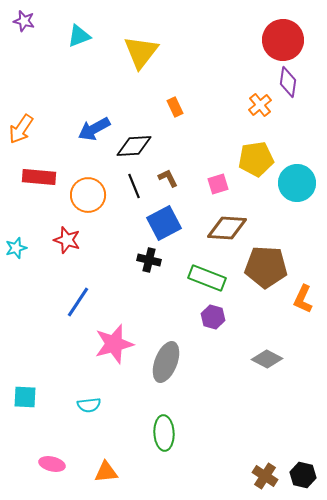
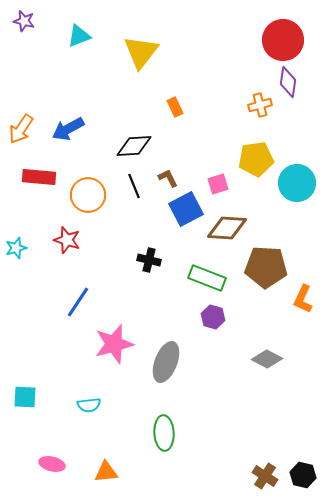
orange cross: rotated 25 degrees clockwise
blue arrow: moved 26 px left
blue square: moved 22 px right, 14 px up
